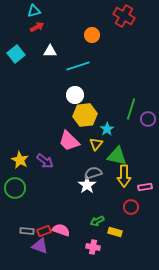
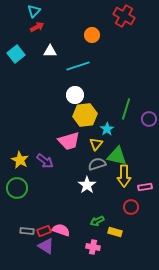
cyan triangle: rotated 32 degrees counterclockwise
green line: moved 5 px left
purple circle: moved 1 px right
pink trapezoid: rotated 60 degrees counterclockwise
gray semicircle: moved 4 px right, 9 px up
green circle: moved 2 px right
purple triangle: moved 6 px right; rotated 12 degrees clockwise
